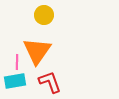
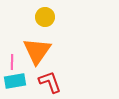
yellow circle: moved 1 px right, 2 px down
pink line: moved 5 px left
